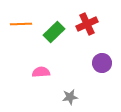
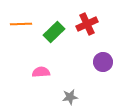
purple circle: moved 1 px right, 1 px up
